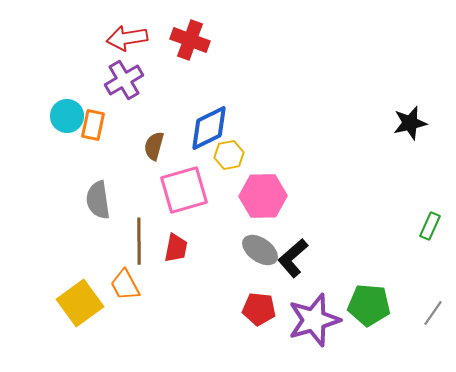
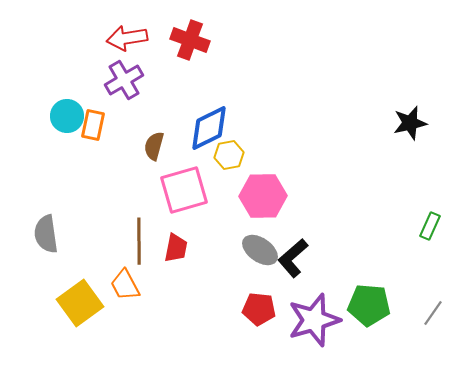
gray semicircle: moved 52 px left, 34 px down
